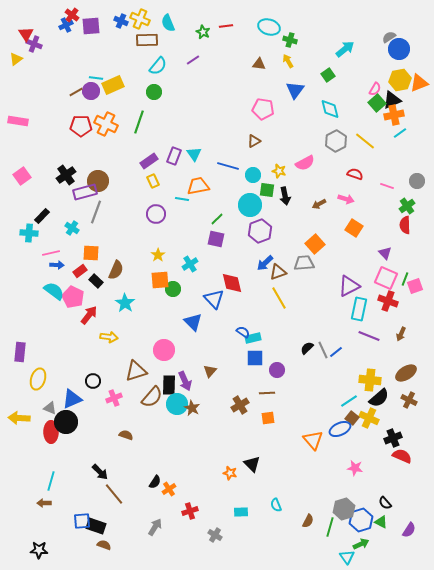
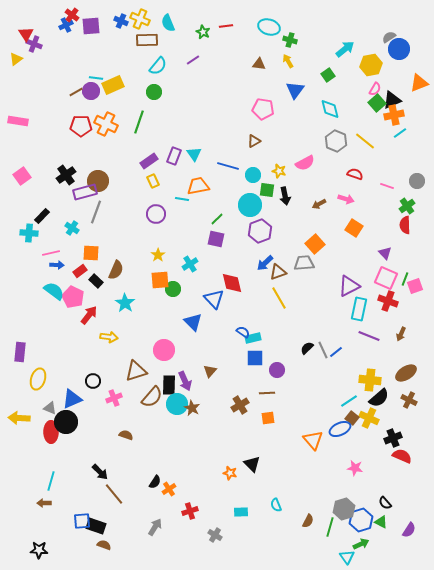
yellow hexagon at (400, 80): moved 29 px left, 15 px up
gray hexagon at (336, 141): rotated 10 degrees counterclockwise
